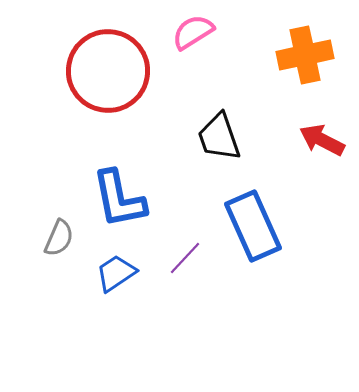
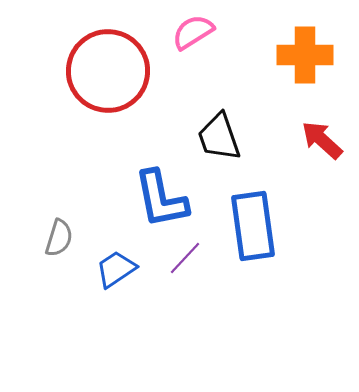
orange cross: rotated 12 degrees clockwise
red arrow: rotated 15 degrees clockwise
blue L-shape: moved 42 px right
blue rectangle: rotated 16 degrees clockwise
gray semicircle: rotated 6 degrees counterclockwise
blue trapezoid: moved 4 px up
